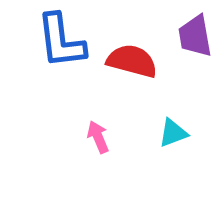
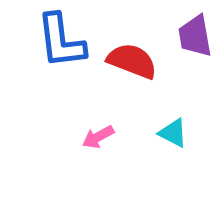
red semicircle: rotated 6 degrees clockwise
cyan triangle: rotated 48 degrees clockwise
pink arrow: rotated 96 degrees counterclockwise
